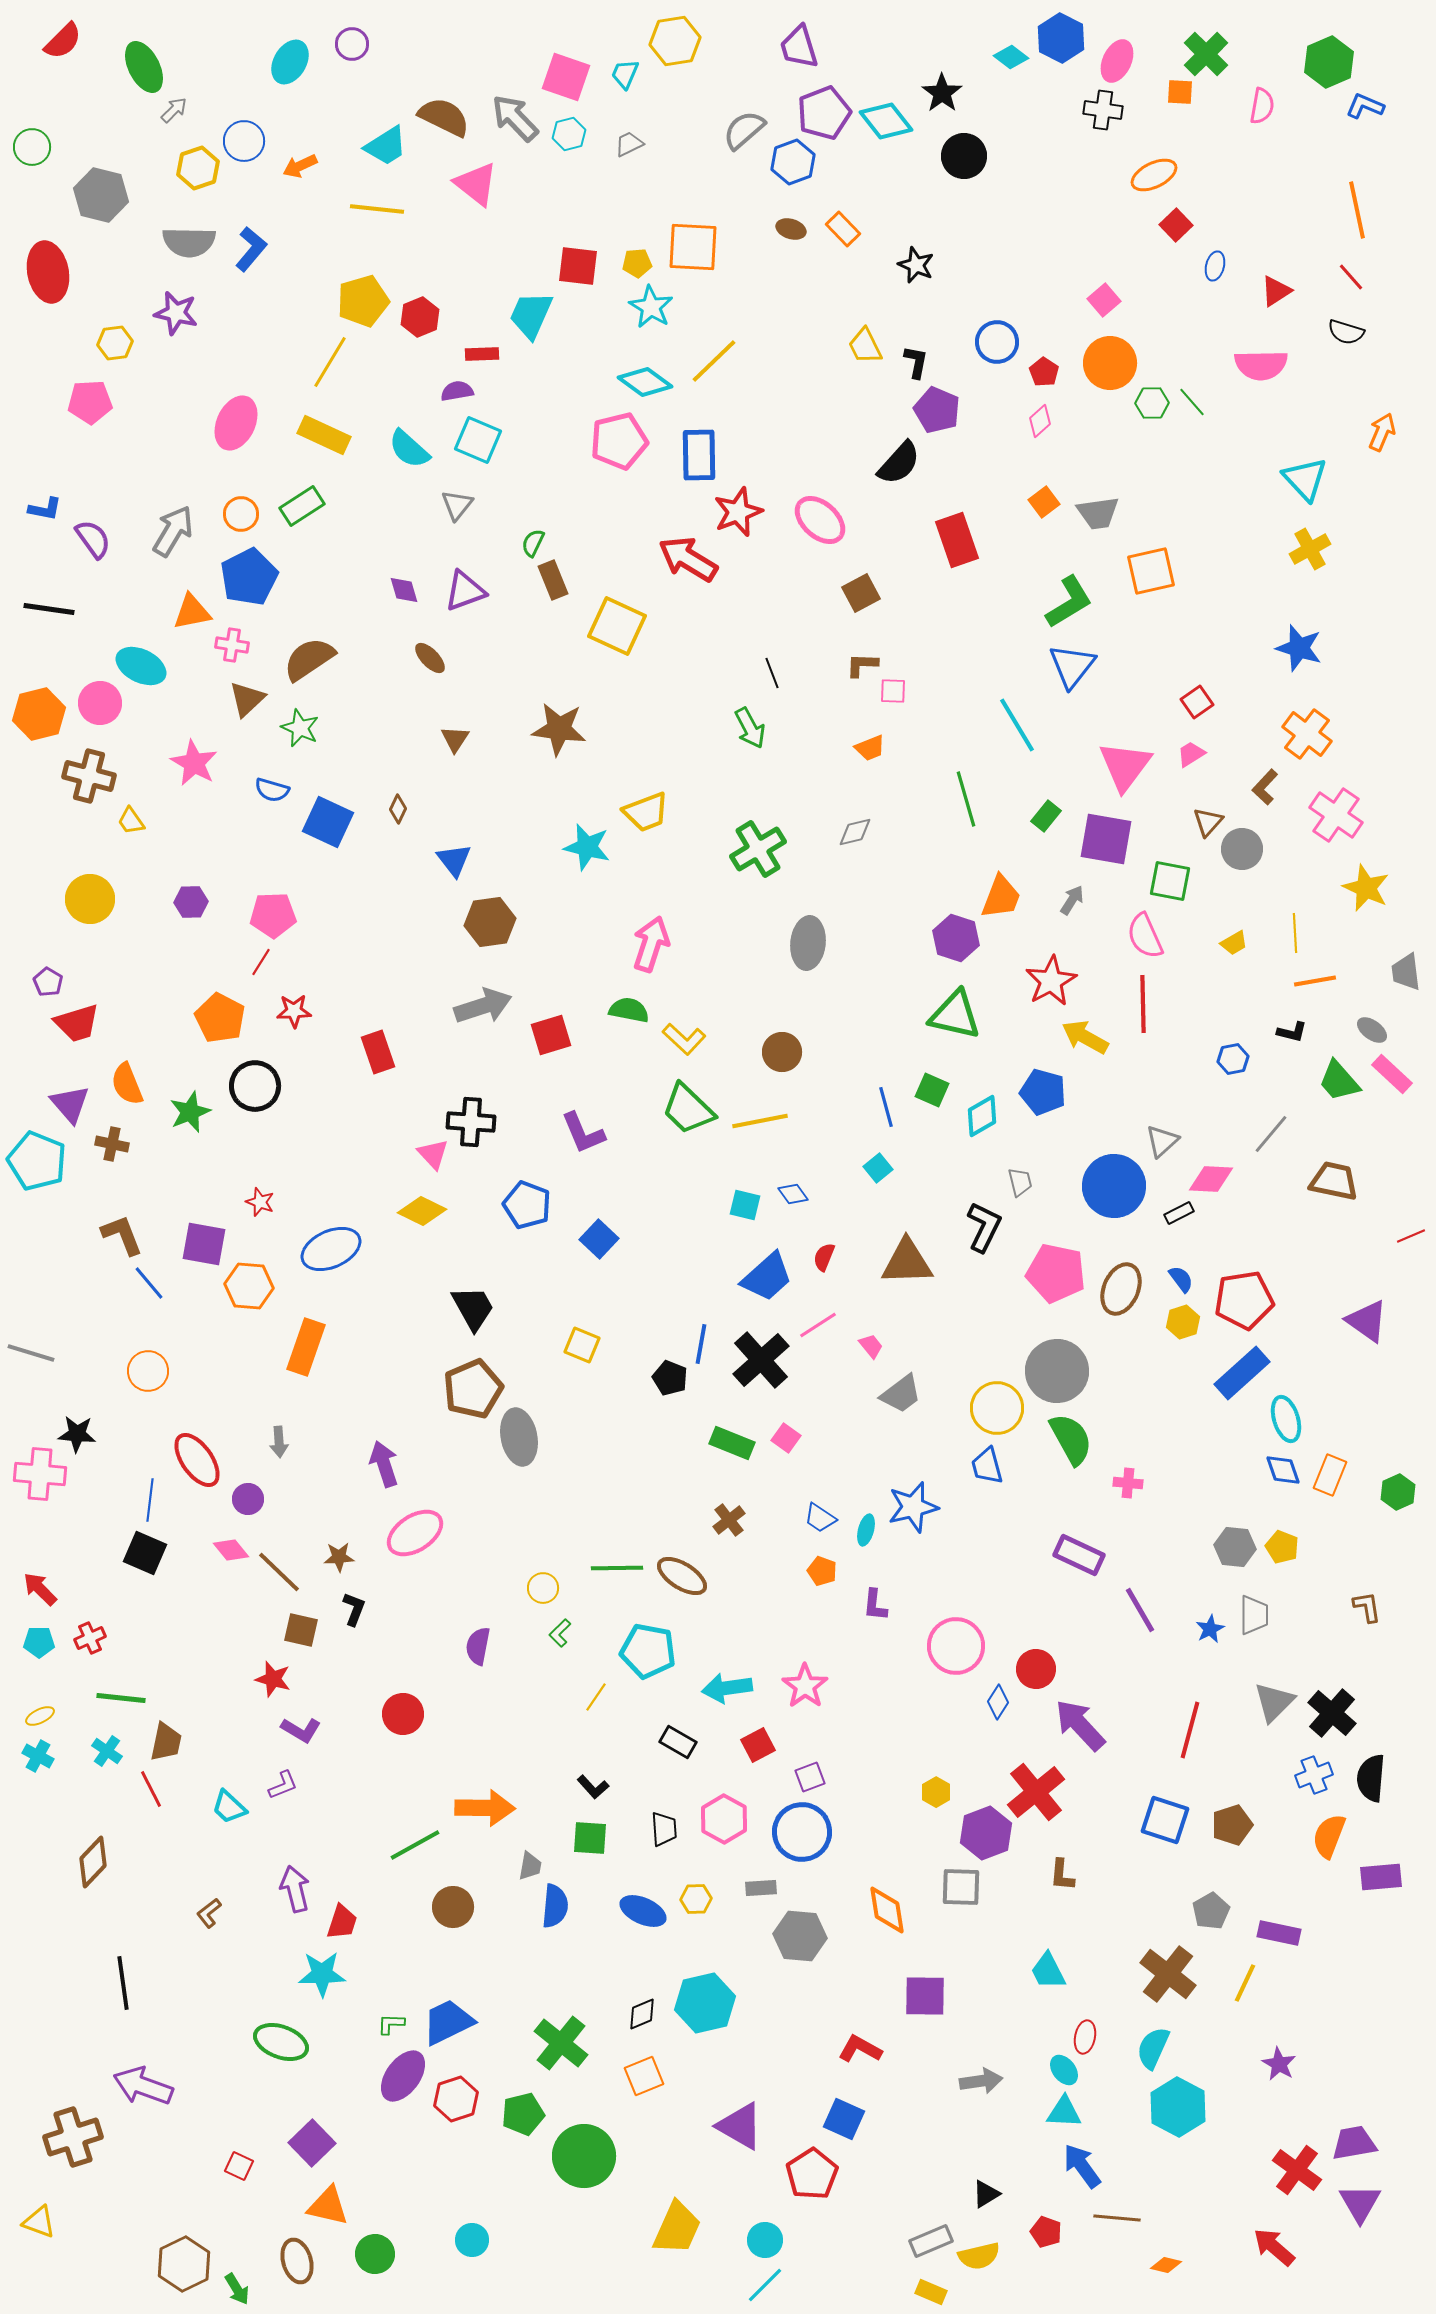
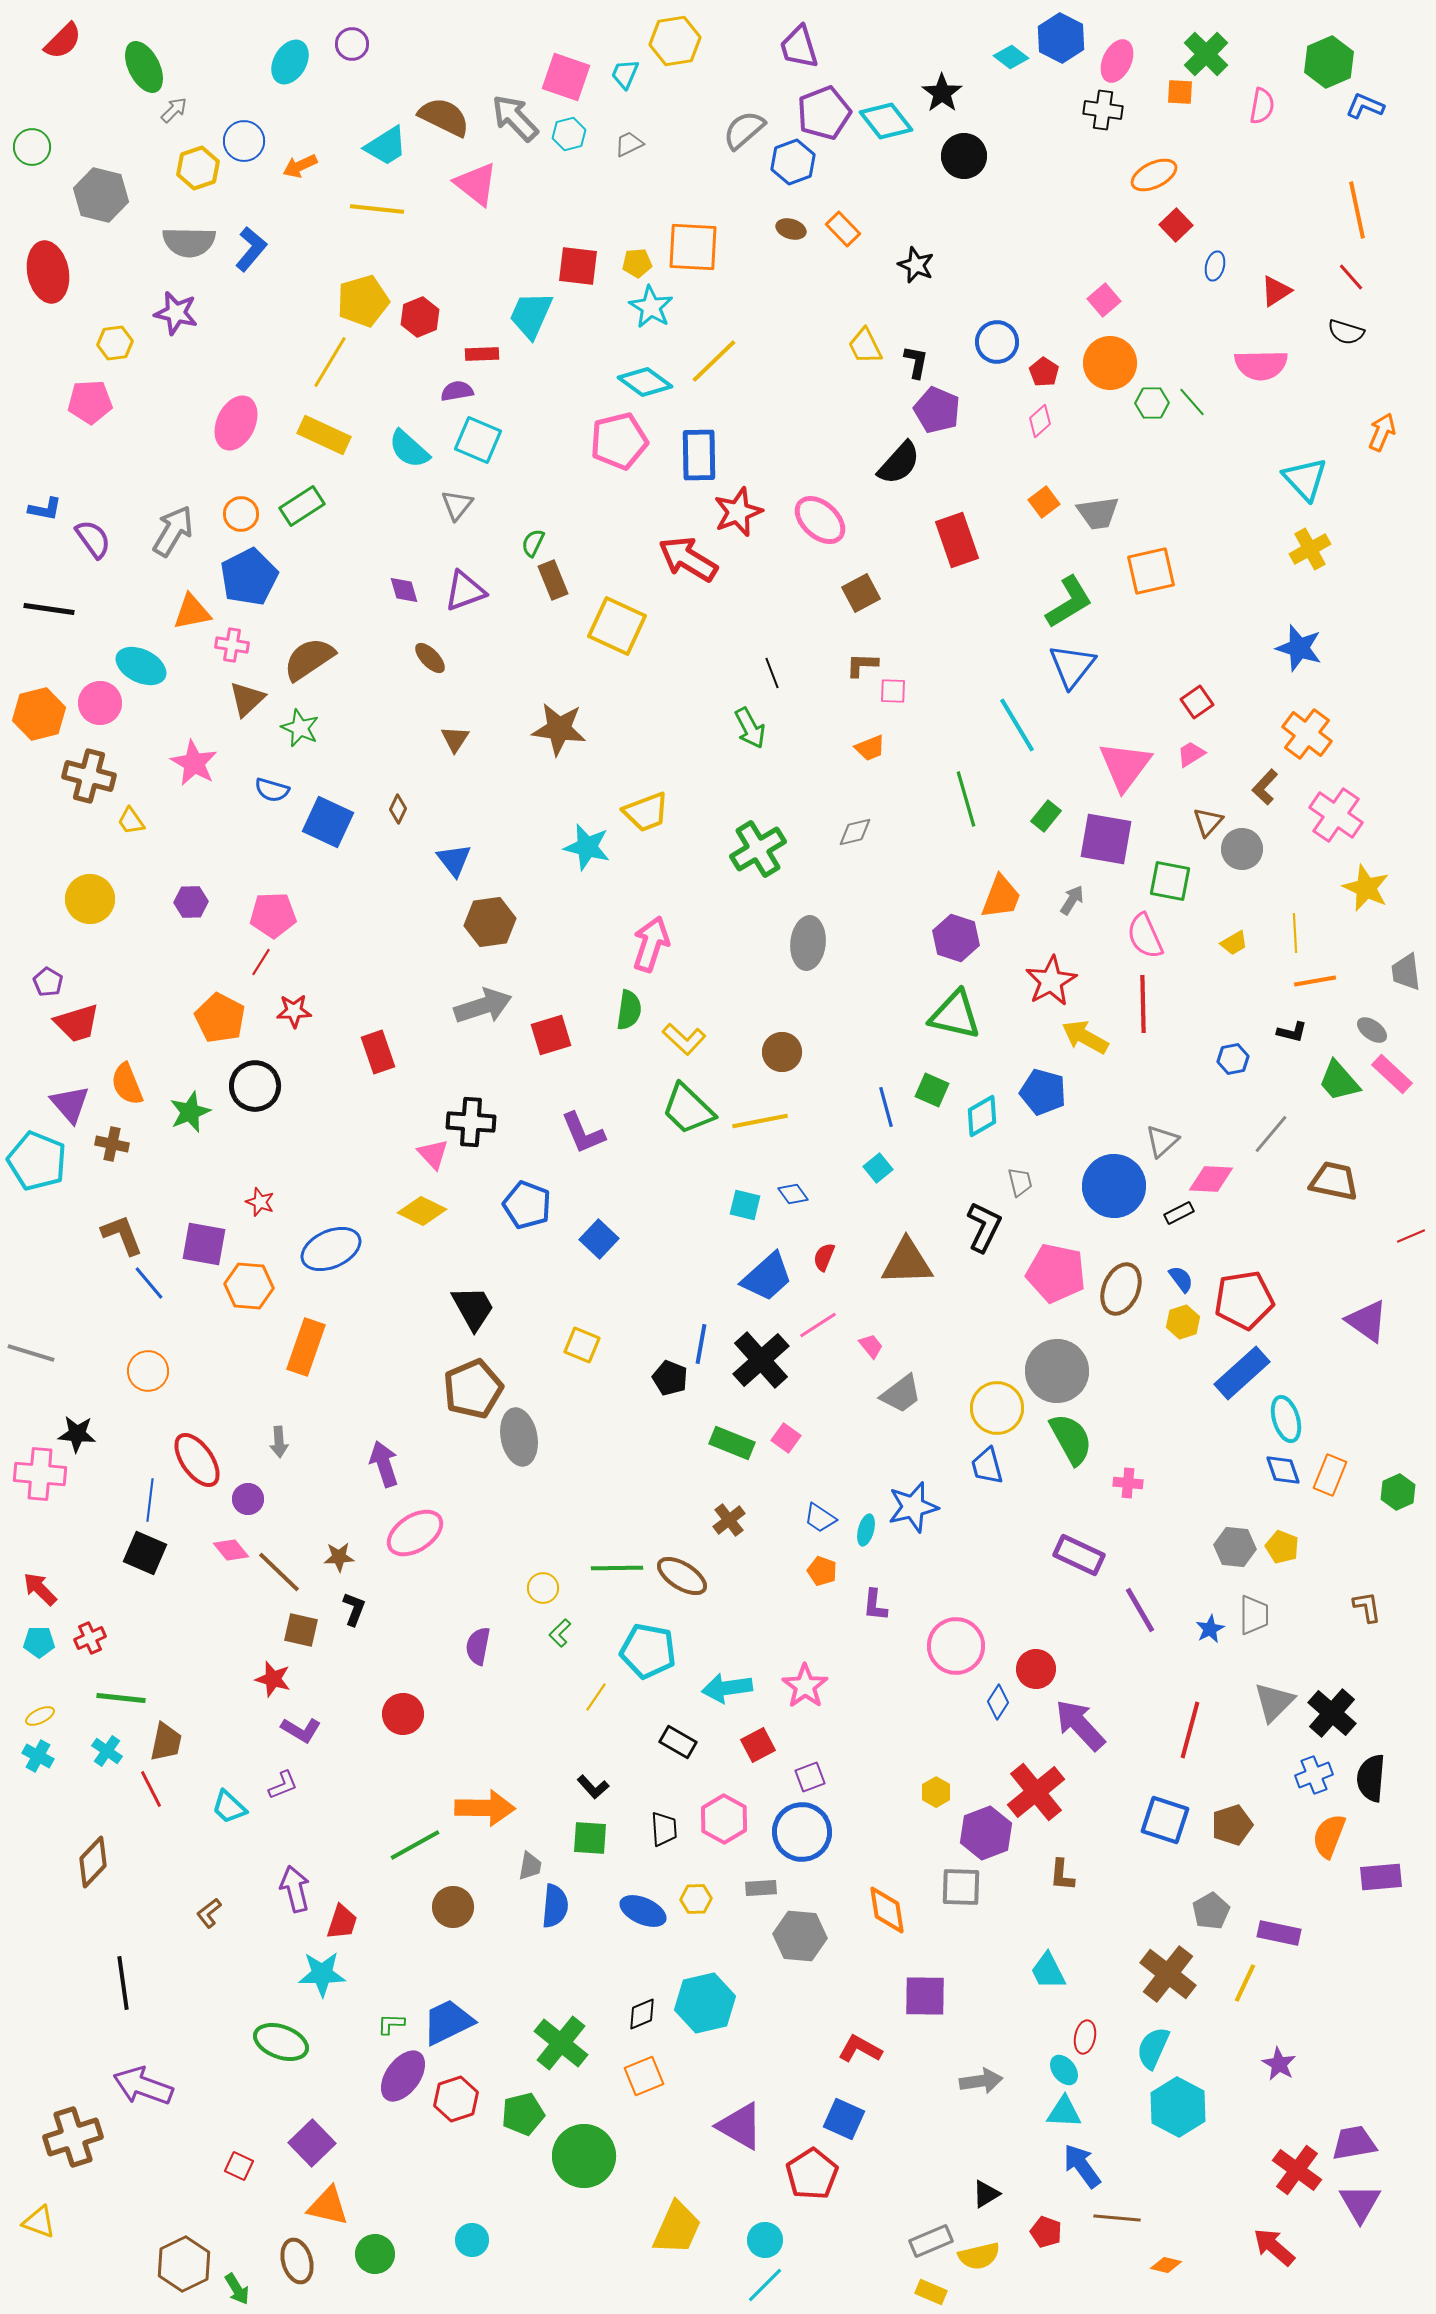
green semicircle at (629, 1010): rotated 87 degrees clockwise
